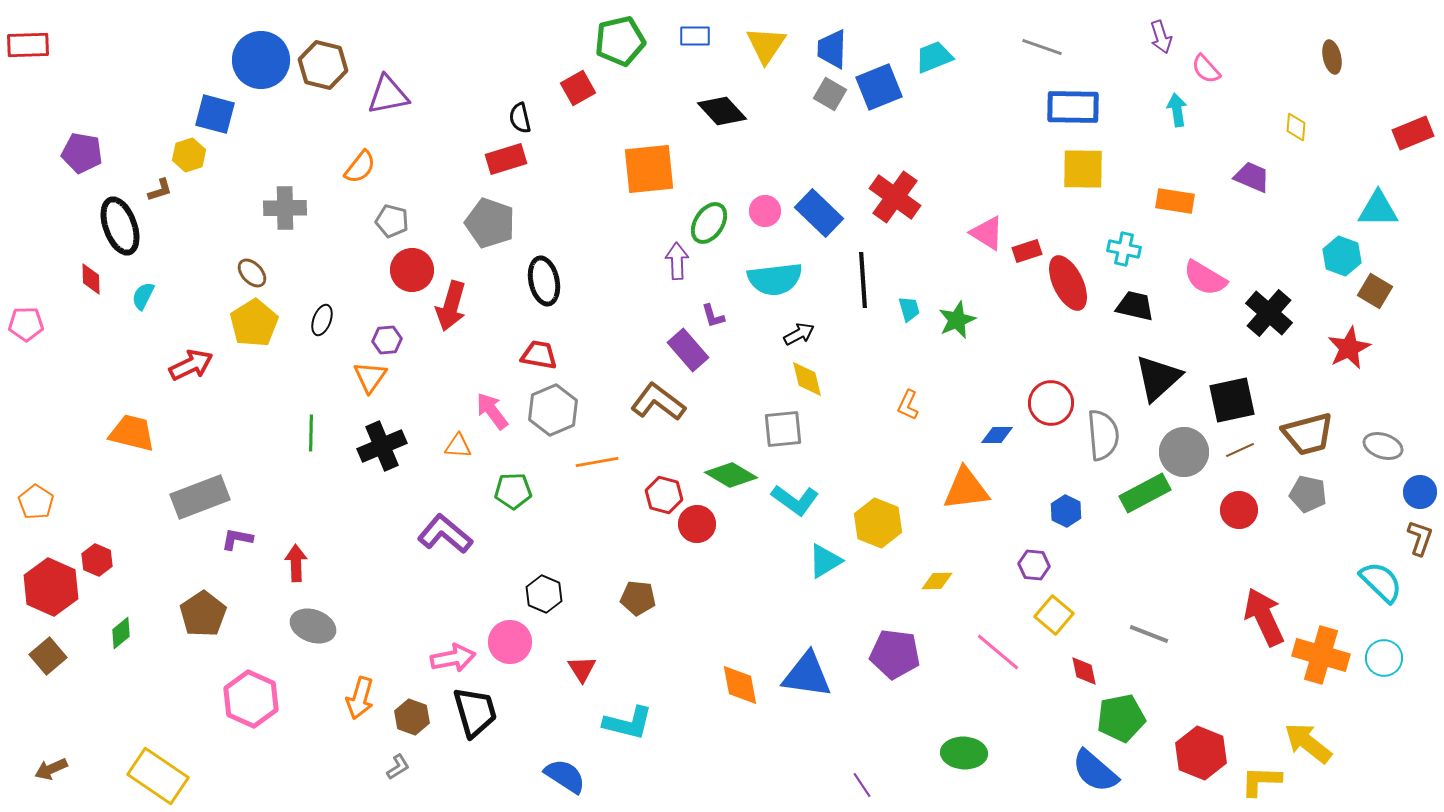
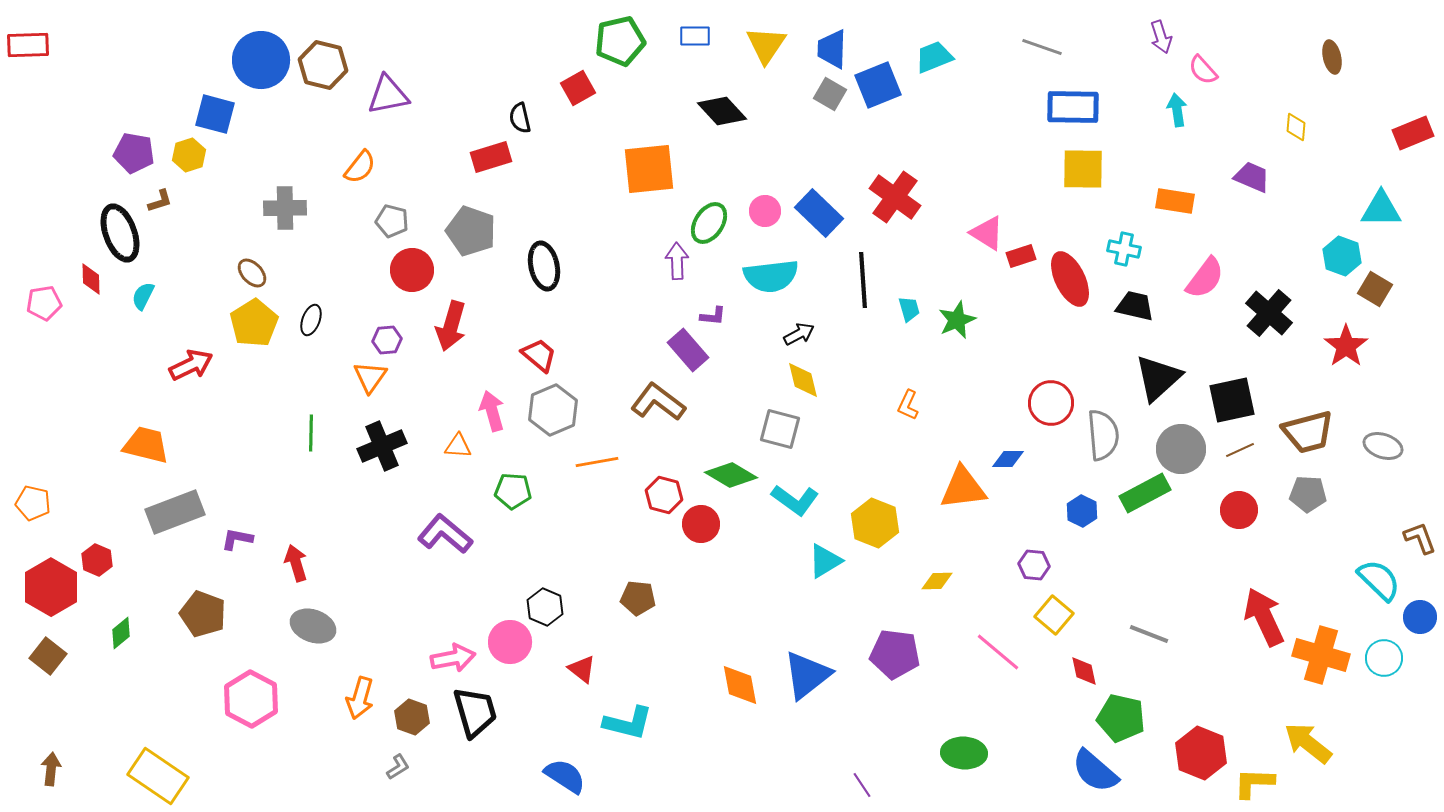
pink semicircle at (1206, 69): moved 3 px left, 1 px down
blue square at (879, 87): moved 1 px left, 2 px up
purple pentagon at (82, 153): moved 52 px right
red rectangle at (506, 159): moved 15 px left, 2 px up
brown L-shape at (160, 190): moved 11 px down
cyan triangle at (1378, 209): moved 3 px right
gray pentagon at (490, 223): moved 19 px left, 8 px down
black ellipse at (120, 226): moved 7 px down
red rectangle at (1027, 251): moved 6 px left, 5 px down
pink semicircle at (1205, 278): rotated 84 degrees counterclockwise
cyan semicircle at (775, 279): moved 4 px left, 3 px up
black ellipse at (544, 281): moved 15 px up
red ellipse at (1068, 283): moved 2 px right, 4 px up
brown square at (1375, 291): moved 2 px up
red arrow at (451, 306): moved 20 px down
purple L-shape at (713, 316): rotated 68 degrees counterclockwise
black ellipse at (322, 320): moved 11 px left
pink pentagon at (26, 324): moved 18 px right, 21 px up; rotated 8 degrees counterclockwise
red star at (1349, 348): moved 3 px left, 2 px up; rotated 9 degrees counterclockwise
red trapezoid at (539, 355): rotated 30 degrees clockwise
yellow diamond at (807, 379): moved 4 px left, 1 px down
pink arrow at (492, 411): rotated 21 degrees clockwise
gray square at (783, 429): moved 3 px left; rotated 21 degrees clockwise
orange trapezoid at (132, 433): moved 14 px right, 12 px down
brown trapezoid at (1308, 434): moved 2 px up
blue diamond at (997, 435): moved 11 px right, 24 px down
gray circle at (1184, 452): moved 3 px left, 3 px up
orange triangle at (966, 489): moved 3 px left, 1 px up
green pentagon at (513, 491): rotated 6 degrees clockwise
blue circle at (1420, 492): moved 125 px down
gray pentagon at (1308, 494): rotated 9 degrees counterclockwise
gray rectangle at (200, 497): moved 25 px left, 15 px down
orange pentagon at (36, 502): moved 3 px left, 1 px down; rotated 20 degrees counterclockwise
blue hexagon at (1066, 511): moved 16 px right
yellow hexagon at (878, 523): moved 3 px left
red circle at (697, 524): moved 4 px right
brown L-shape at (1420, 538): rotated 39 degrees counterclockwise
red arrow at (296, 563): rotated 15 degrees counterclockwise
cyan semicircle at (1381, 582): moved 2 px left, 2 px up
red hexagon at (51, 587): rotated 6 degrees clockwise
black hexagon at (544, 594): moved 1 px right, 13 px down
brown pentagon at (203, 614): rotated 18 degrees counterclockwise
brown square at (48, 656): rotated 12 degrees counterclockwise
red triangle at (582, 669): rotated 20 degrees counterclockwise
blue triangle at (807, 675): rotated 46 degrees counterclockwise
pink hexagon at (251, 699): rotated 4 degrees clockwise
green pentagon at (1121, 718): rotated 24 degrees clockwise
brown arrow at (51, 769): rotated 120 degrees clockwise
yellow L-shape at (1261, 781): moved 7 px left, 2 px down
